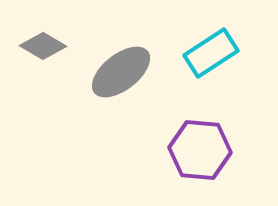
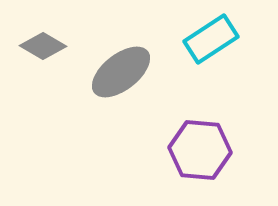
cyan rectangle: moved 14 px up
